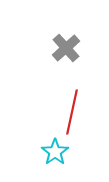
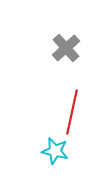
cyan star: moved 1 px up; rotated 24 degrees counterclockwise
